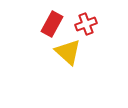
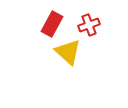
red cross: moved 3 px right, 1 px down
